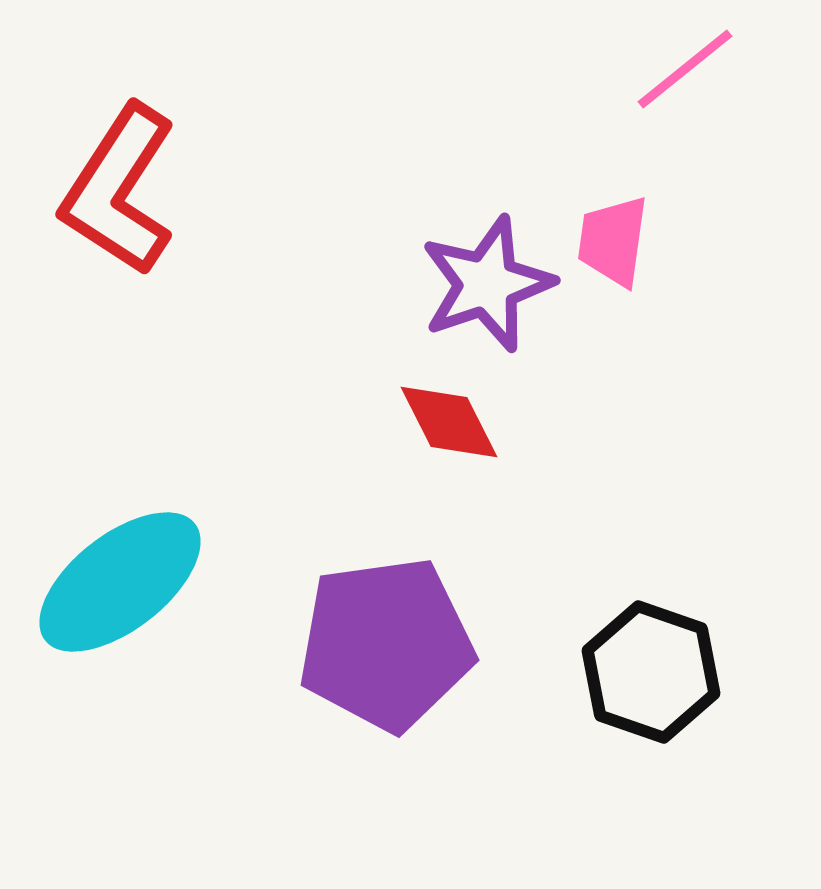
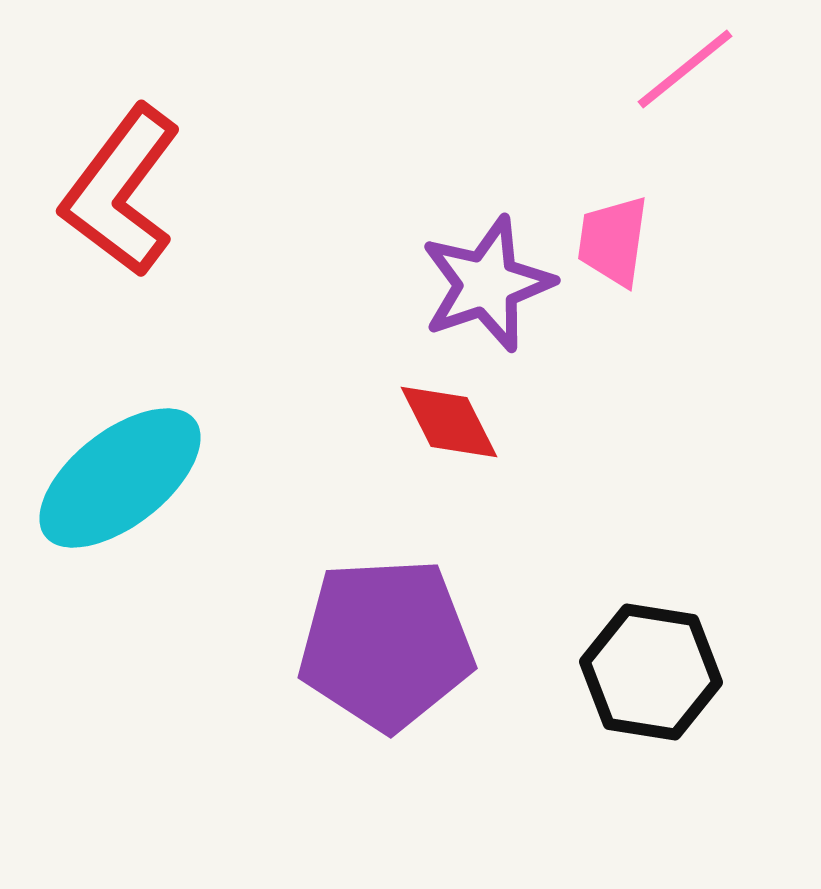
red L-shape: moved 2 px right, 1 px down; rotated 4 degrees clockwise
cyan ellipse: moved 104 px up
purple pentagon: rotated 5 degrees clockwise
black hexagon: rotated 10 degrees counterclockwise
